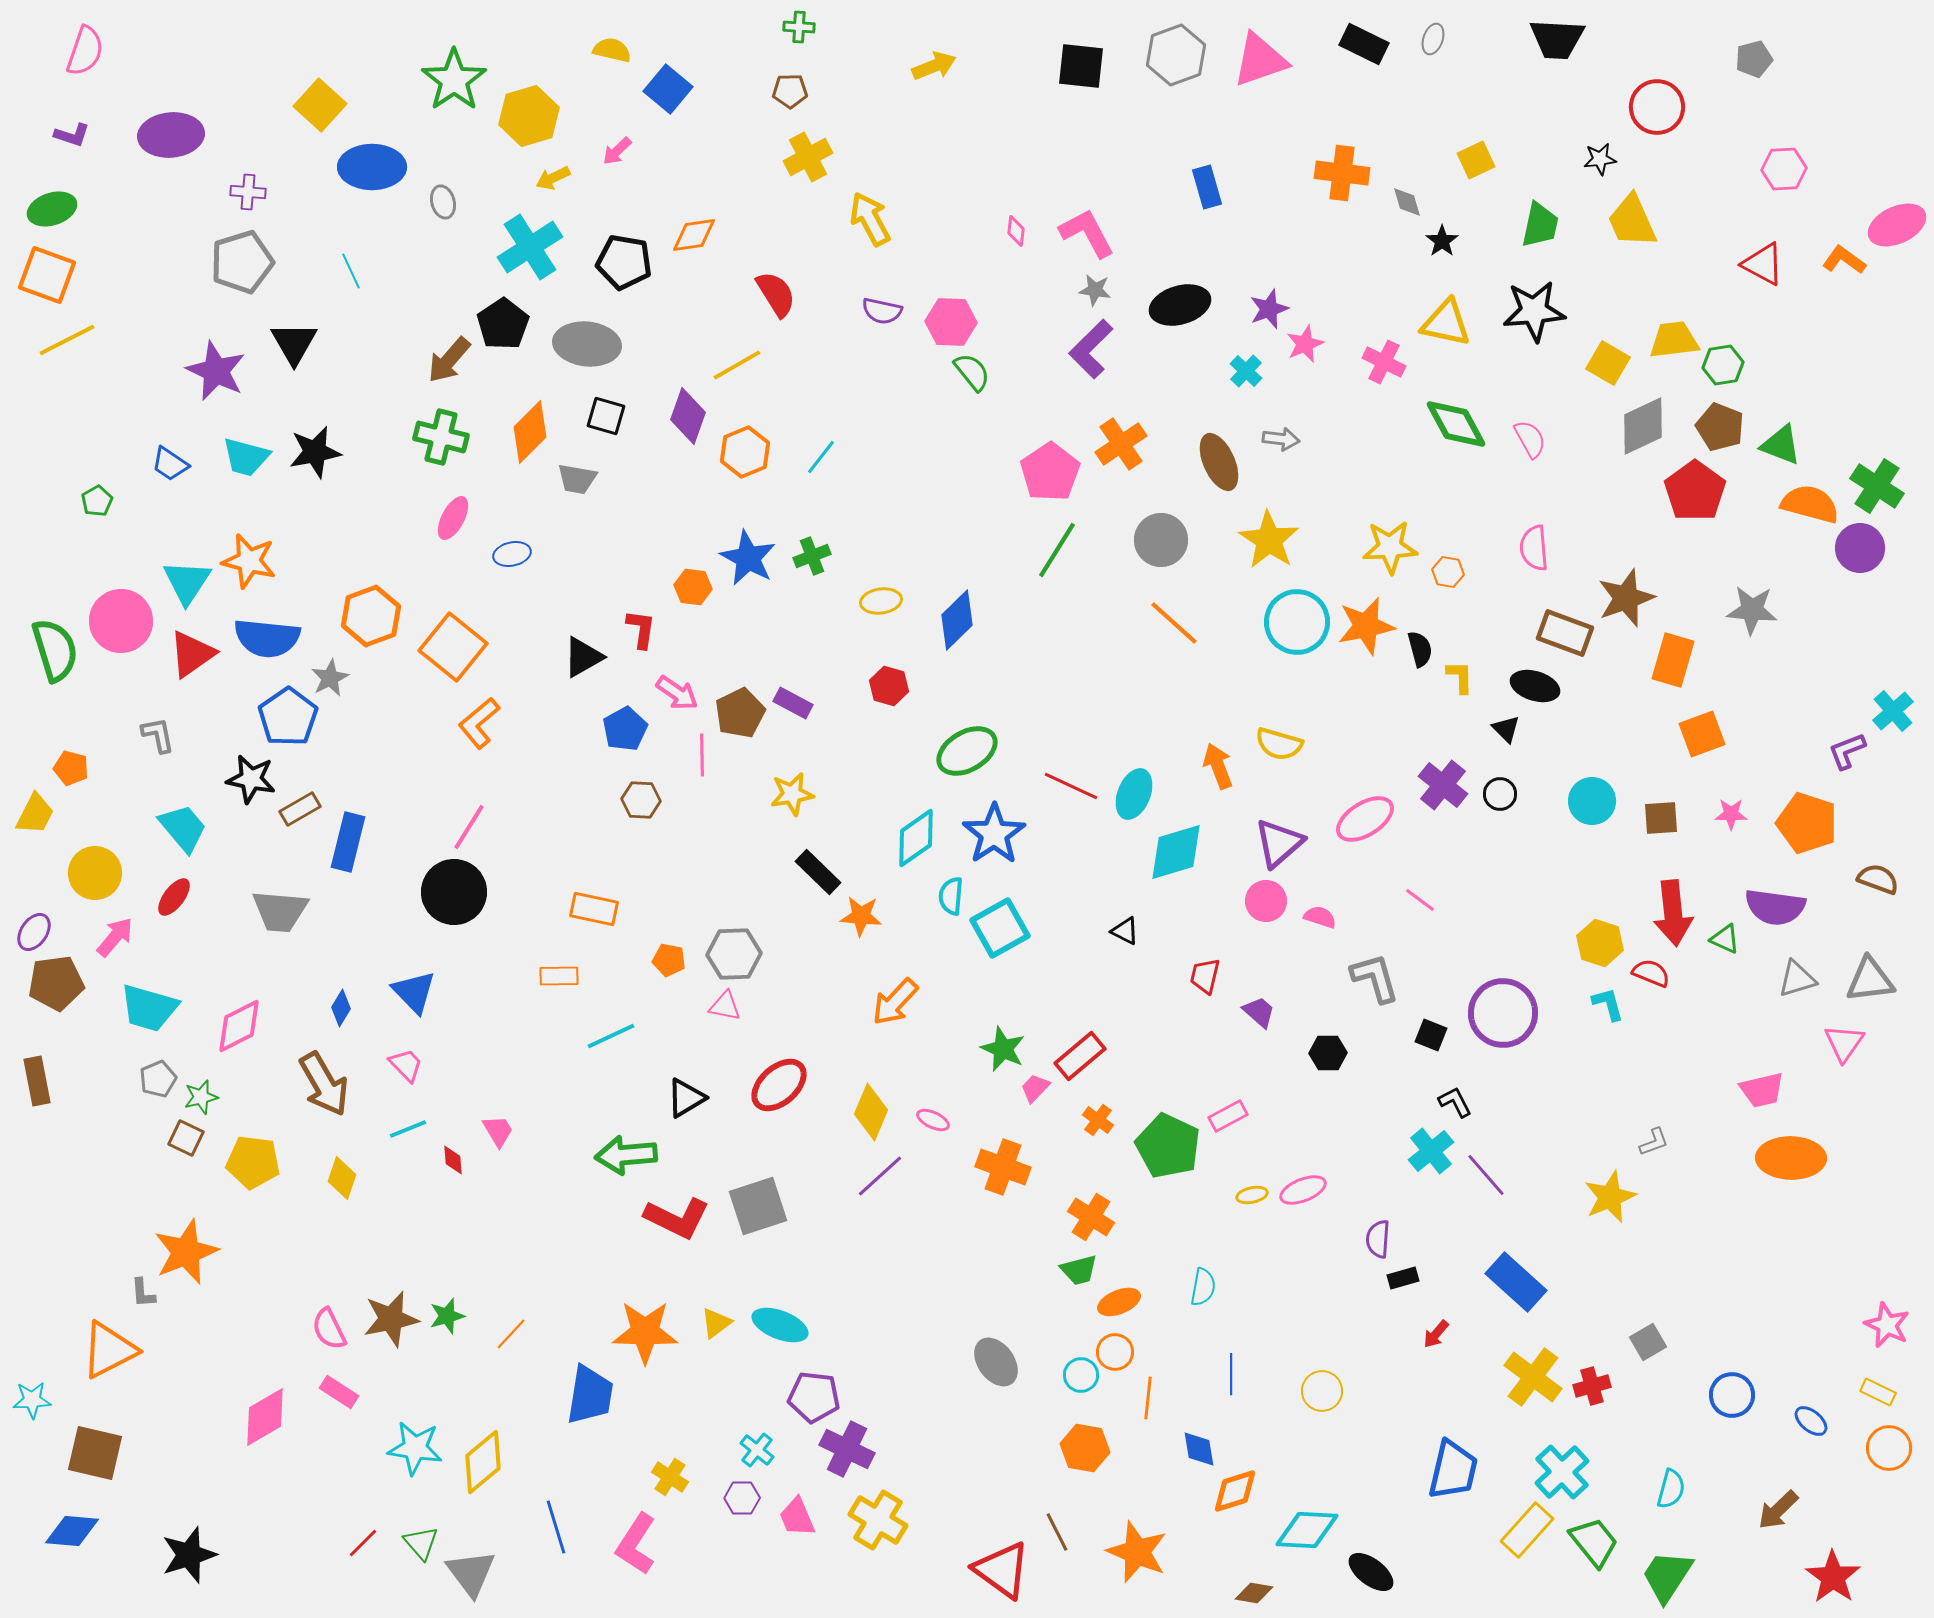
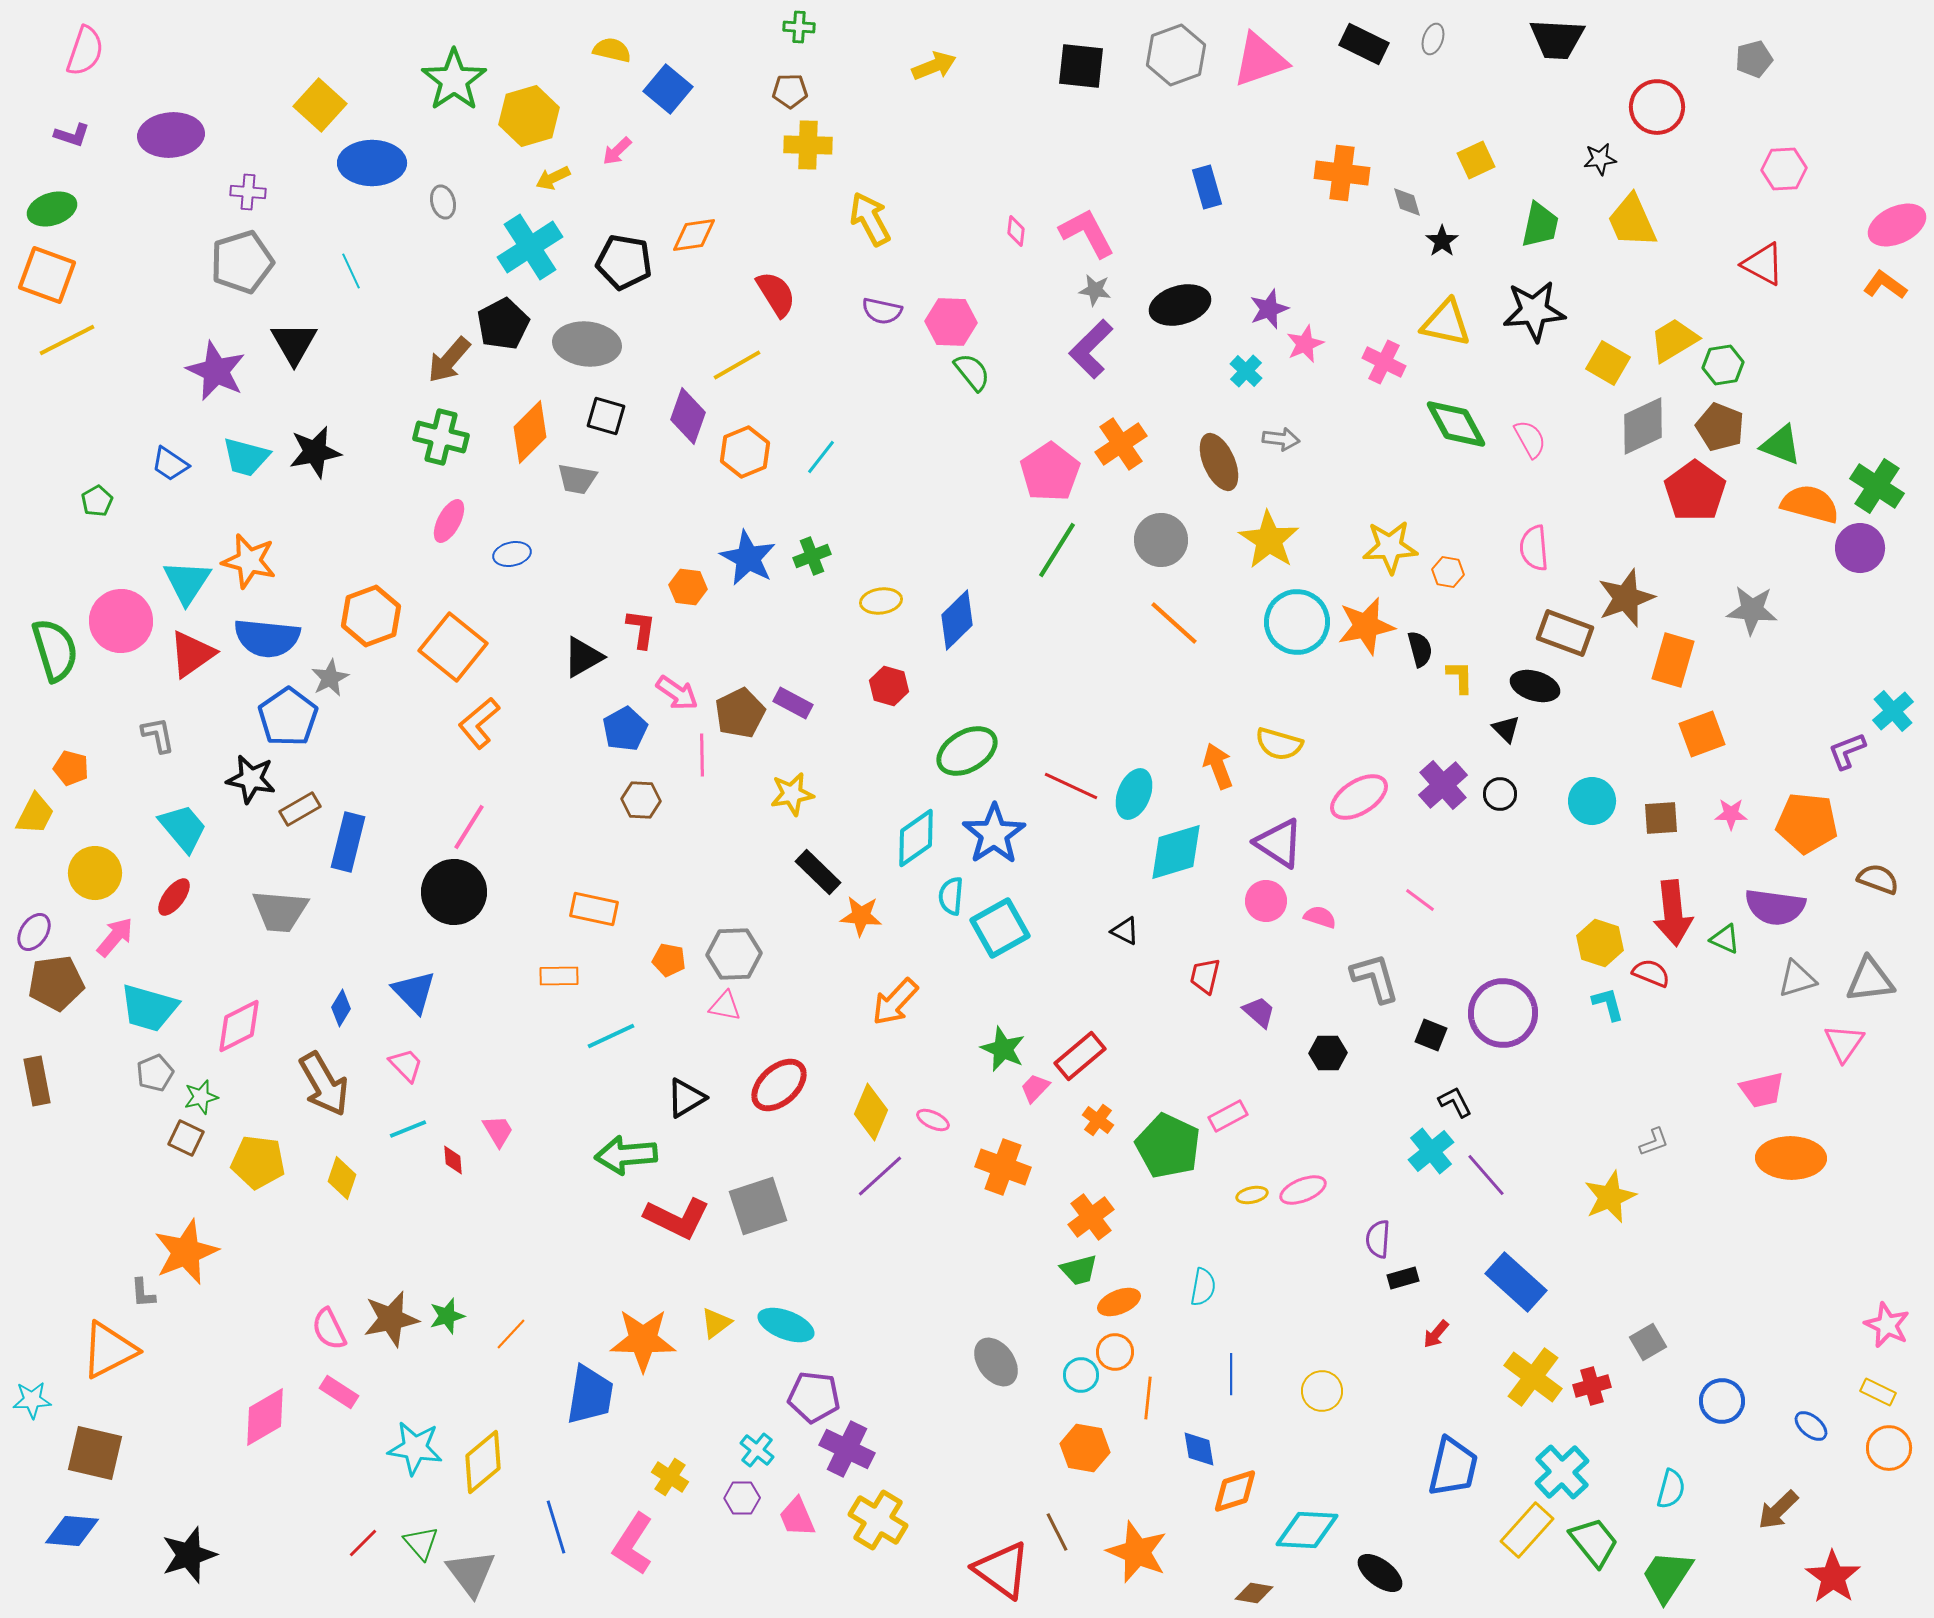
yellow cross at (808, 157): moved 12 px up; rotated 30 degrees clockwise
blue ellipse at (372, 167): moved 4 px up
orange L-shape at (1844, 260): moved 41 px right, 25 px down
black pentagon at (503, 324): rotated 6 degrees clockwise
yellow trapezoid at (1674, 340): rotated 24 degrees counterclockwise
pink ellipse at (453, 518): moved 4 px left, 3 px down
orange hexagon at (693, 587): moved 5 px left
purple cross at (1443, 785): rotated 9 degrees clockwise
pink ellipse at (1365, 819): moved 6 px left, 22 px up
orange pentagon at (1807, 823): rotated 12 degrees counterclockwise
purple triangle at (1279, 843): rotated 46 degrees counterclockwise
gray pentagon at (158, 1079): moved 3 px left, 6 px up
yellow pentagon at (253, 1162): moved 5 px right
orange cross at (1091, 1217): rotated 21 degrees clockwise
cyan ellipse at (780, 1325): moved 6 px right
orange star at (645, 1332): moved 2 px left, 8 px down
blue circle at (1732, 1395): moved 10 px left, 6 px down
blue ellipse at (1811, 1421): moved 5 px down
blue trapezoid at (1453, 1470): moved 3 px up
pink L-shape at (636, 1544): moved 3 px left
black ellipse at (1371, 1572): moved 9 px right, 1 px down
